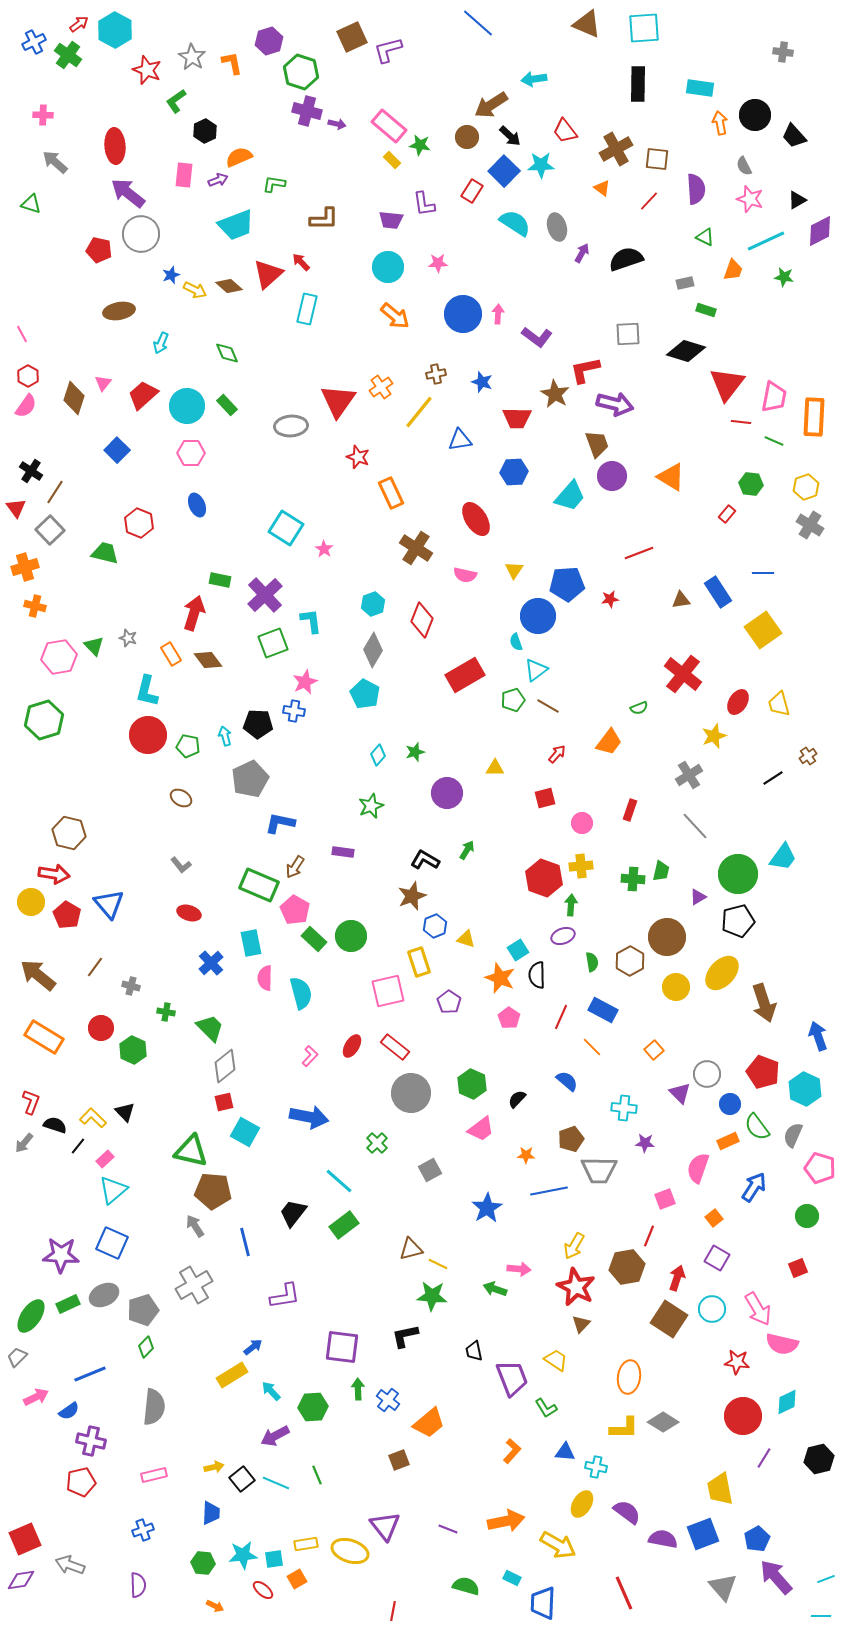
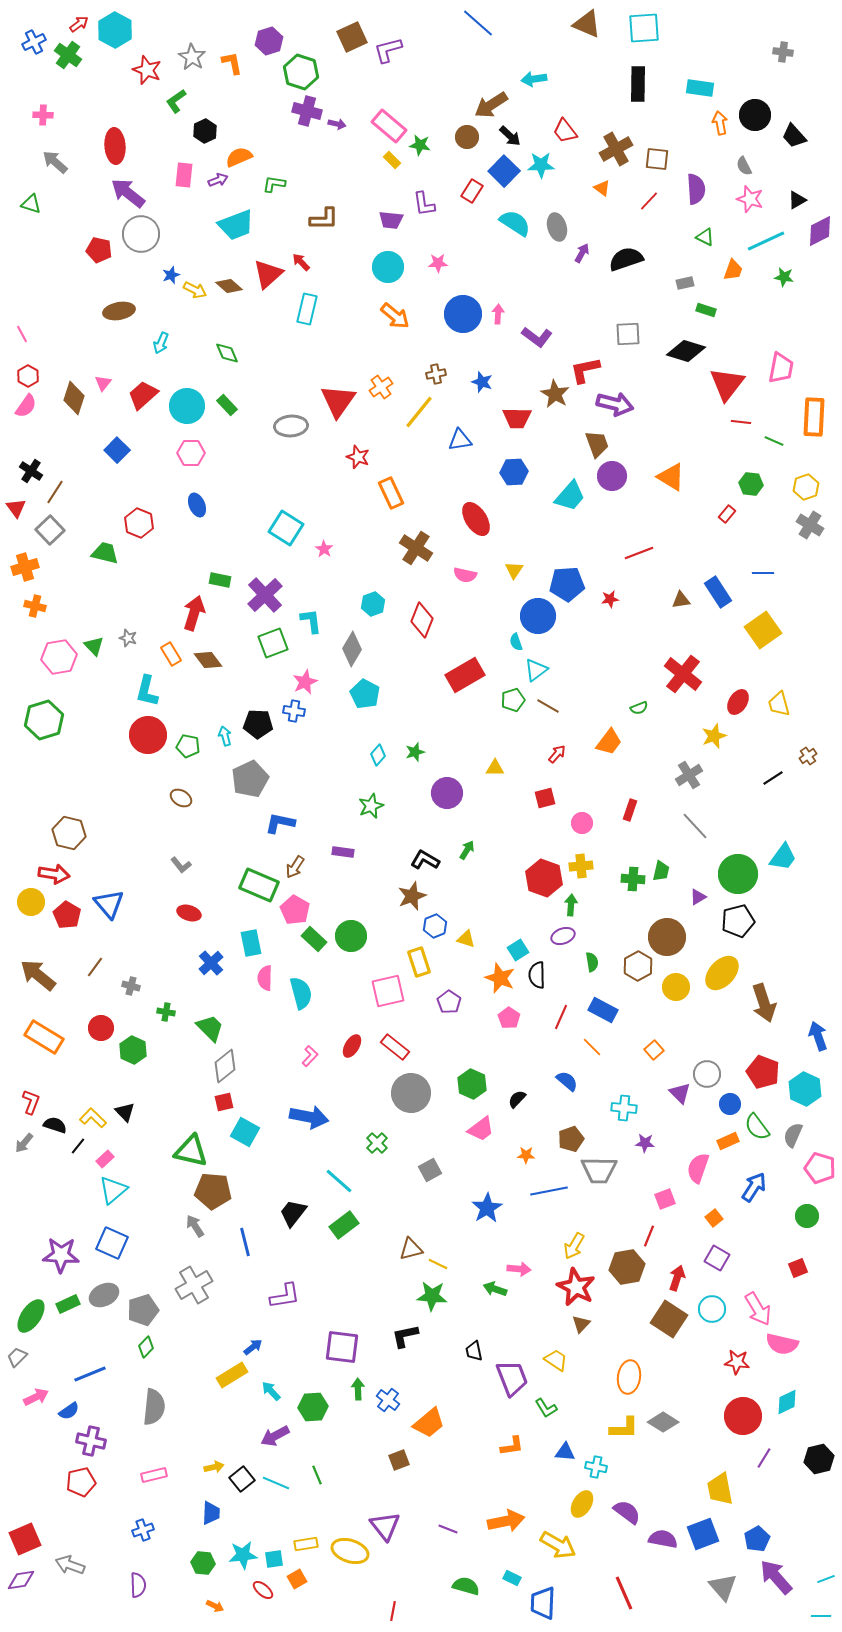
pink trapezoid at (774, 397): moved 7 px right, 29 px up
gray diamond at (373, 650): moved 21 px left, 1 px up
brown hexagon at (630, 961): moved 8 px right, 5 px down
orange L-shape at (512, 1451): moved 5 px up; rotated 40 degrees clockwise
